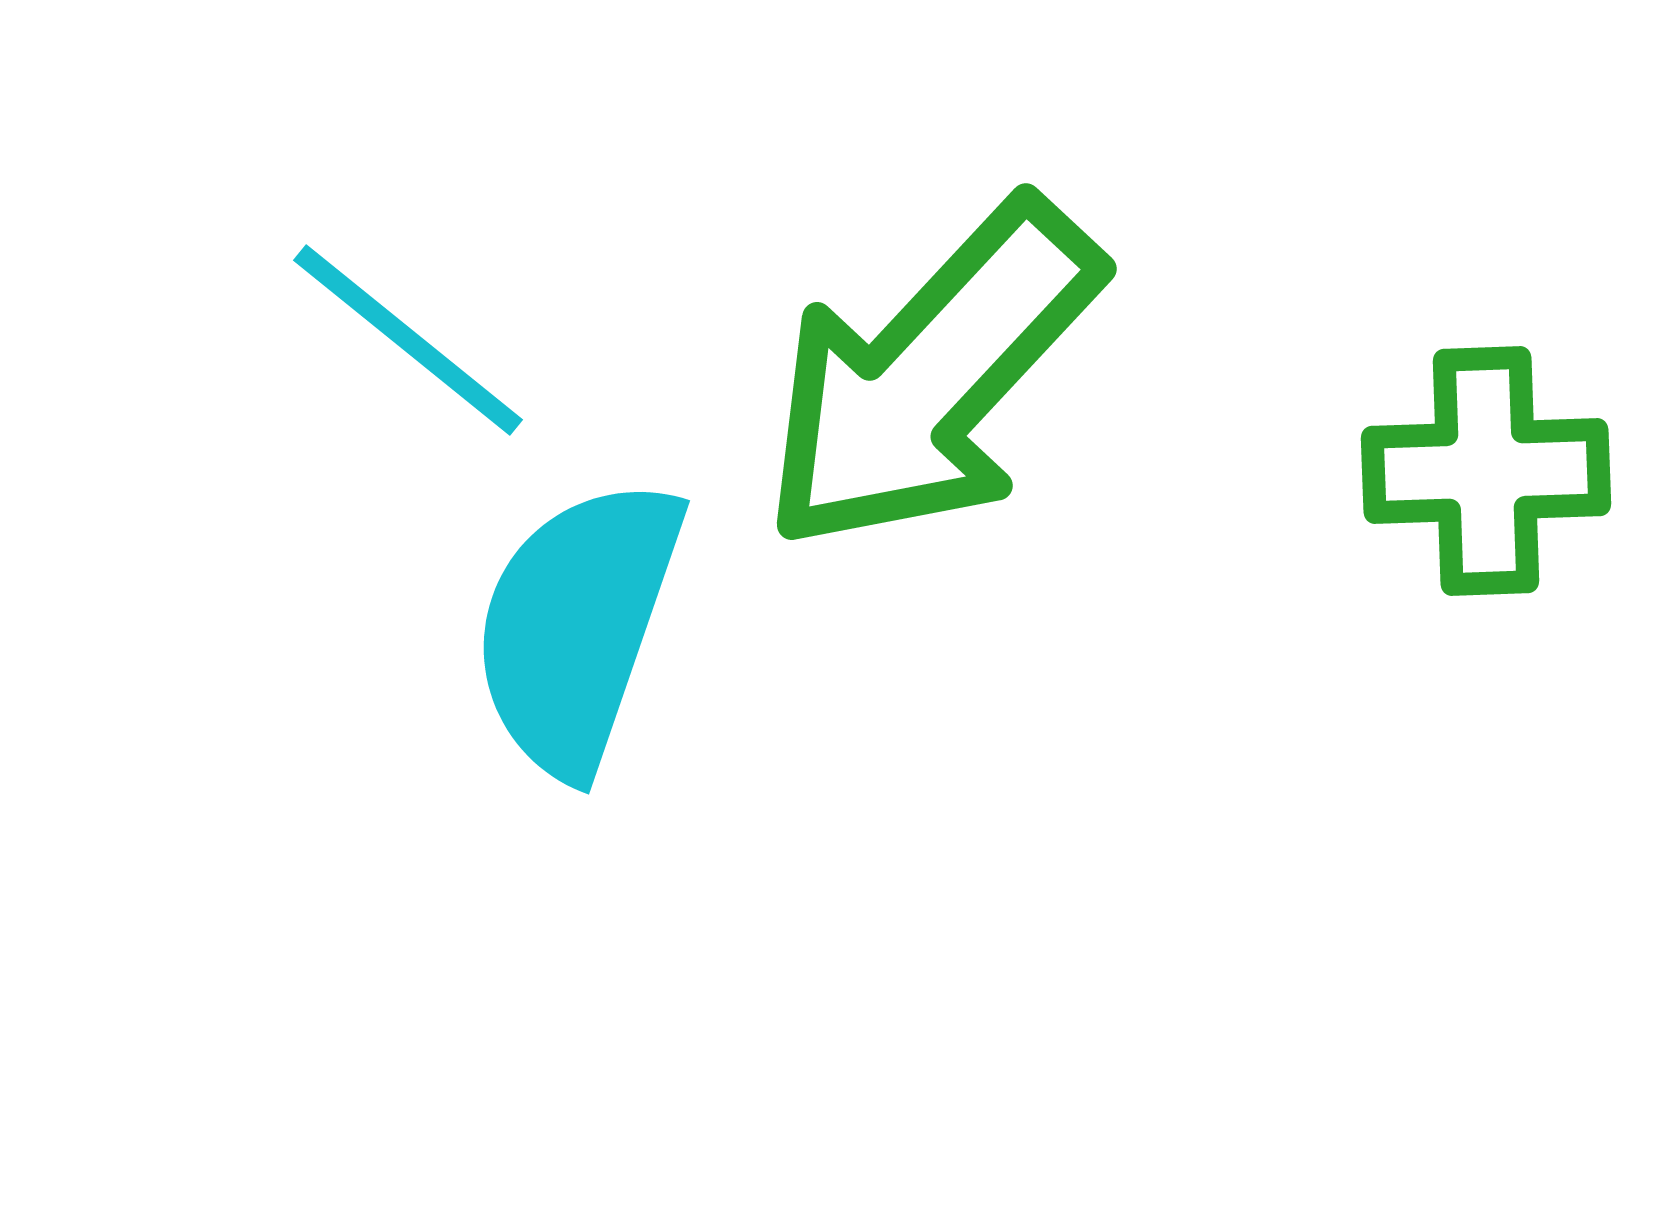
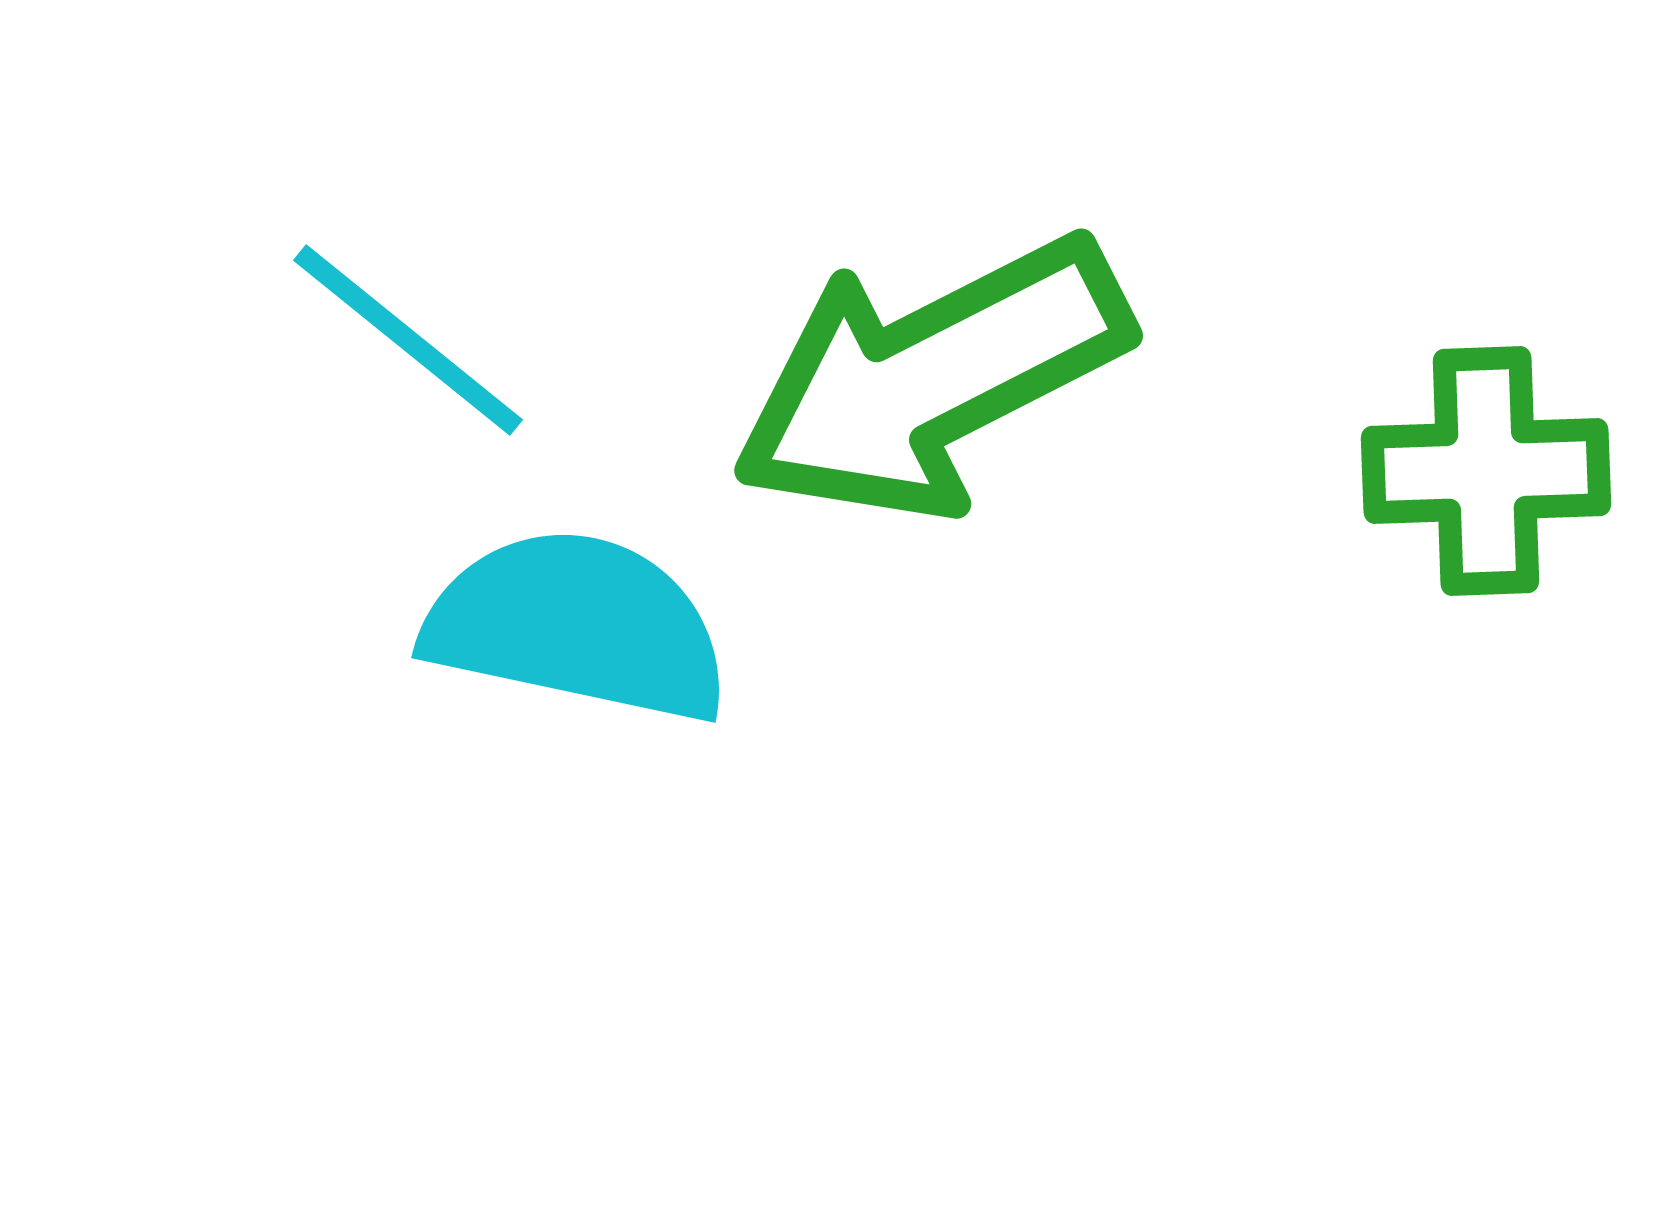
green arrow: moved 2 px down; rotated 20 degrees clockwise
cyan semicircle: rotated 83 degrees clockwise
